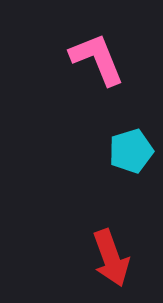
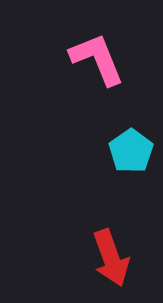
cyan pentagon: rotated 18 degrees counterclockwise
